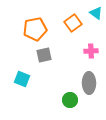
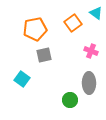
pink cross: rotated 24 degrees clockwise
cyan square: rotated 14 degrees clockwise
